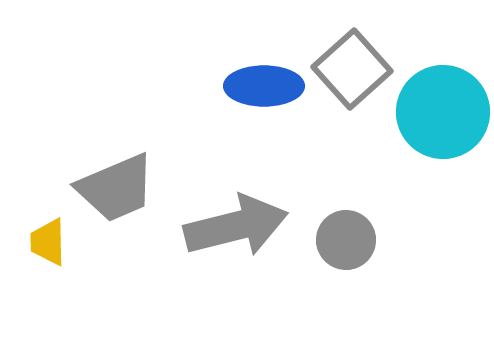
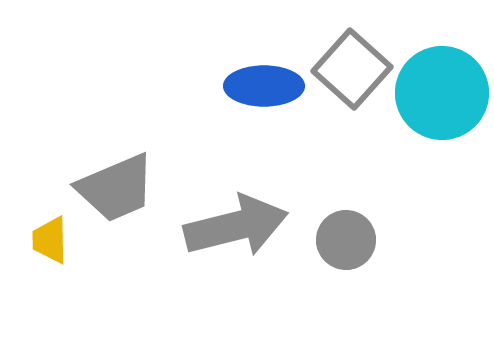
gray square: rotated 6 degrees counterclockwise
cyan circle: moved 1 px left, 19 px up
yellow trapezoid: moved 2 px right, 2 px up
